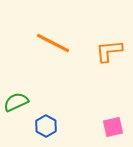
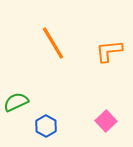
orange line: rotated 32 degrees clockwise
pink square: moved 7 px left, 6 px up; rotated 30 degrees counterclockwise
